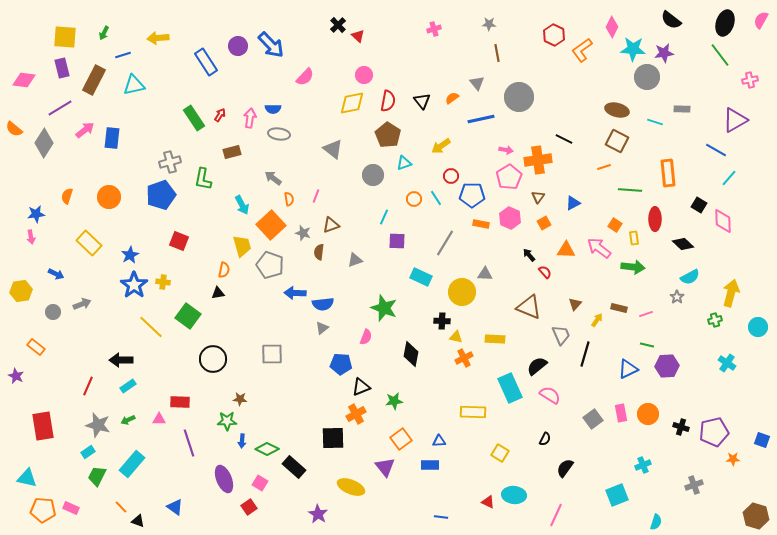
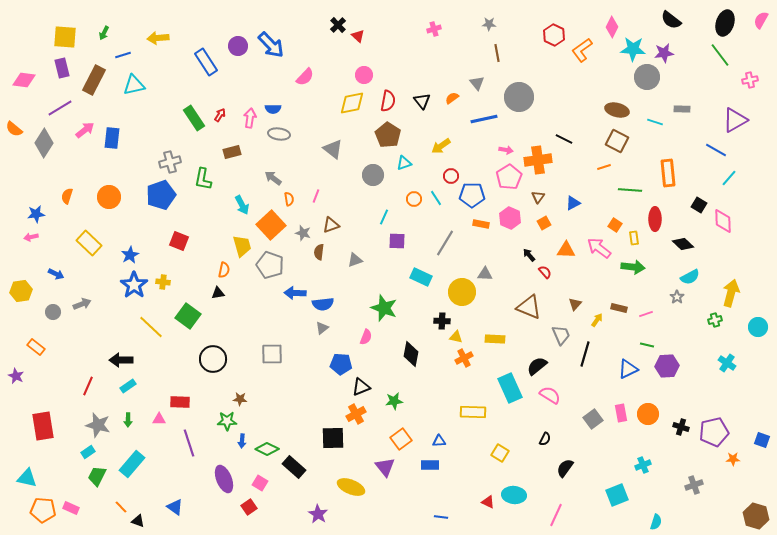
blue line at (481, 119): moved 3 px right
pink arrow at (31, 237): rotated 88 degrees clockwise
green arrow at (128, 420): rotated 64 degrees counterclockwise
